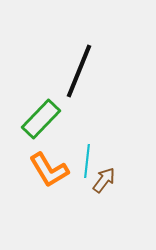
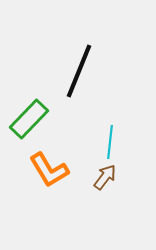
green rectangle: moved 12 px left
cyan line: moved 23 px right, 19 px up
brown arrow: moved 1 px right, 3 px up
